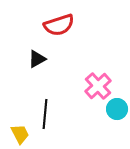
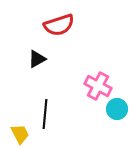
pink cross: rotated 20 degrees counterclockwise
